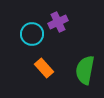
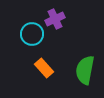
purple cross: moved 3 px left, 3 px up
